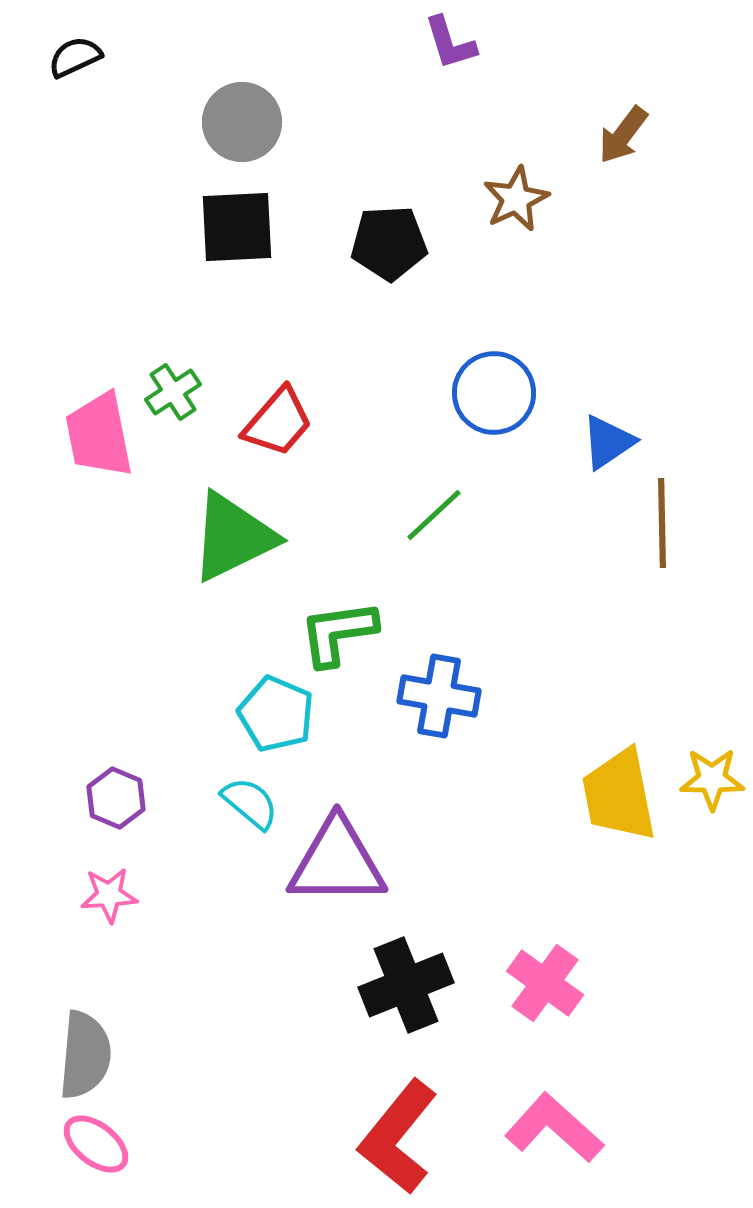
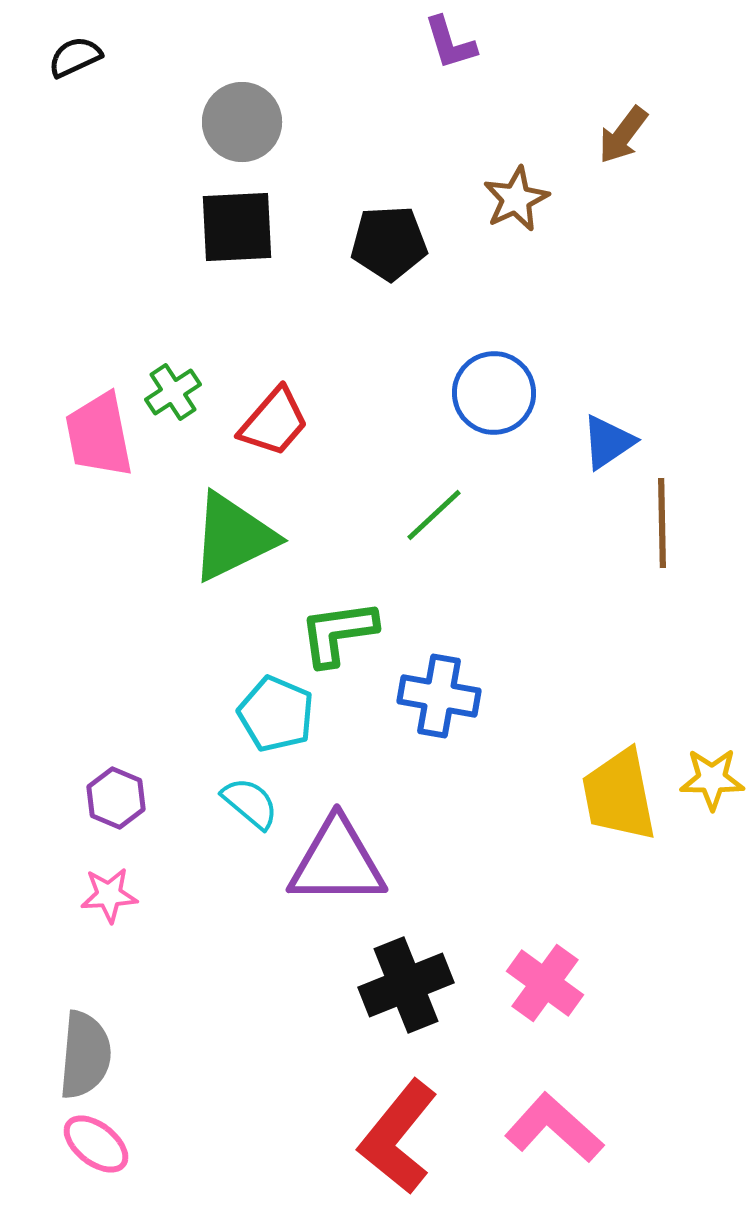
red trapezoid: moved 4 px left
